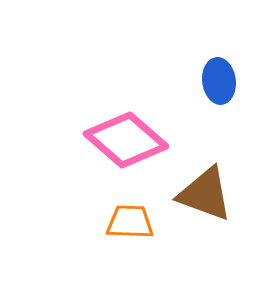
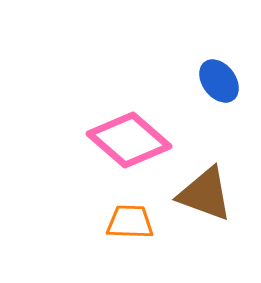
blue ellipse: rotated 30 degrees counterclockwise
pink diamond: moved 3 px right
